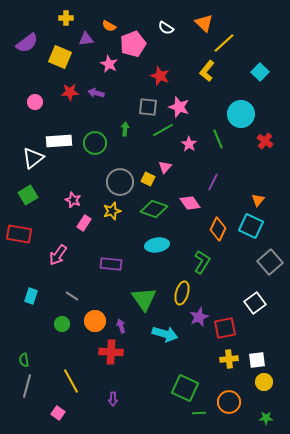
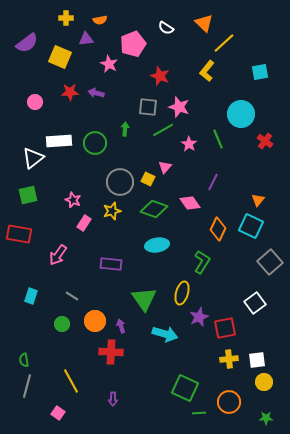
orange semicircle at (109, 26): moved 9 px left, 6 px up; rotated 40 degrees counterclockwise
cyan square at (260, 72): rotated 36 degrees clockwise
green square at (28, 195): rotated 18 degrees clockwise
